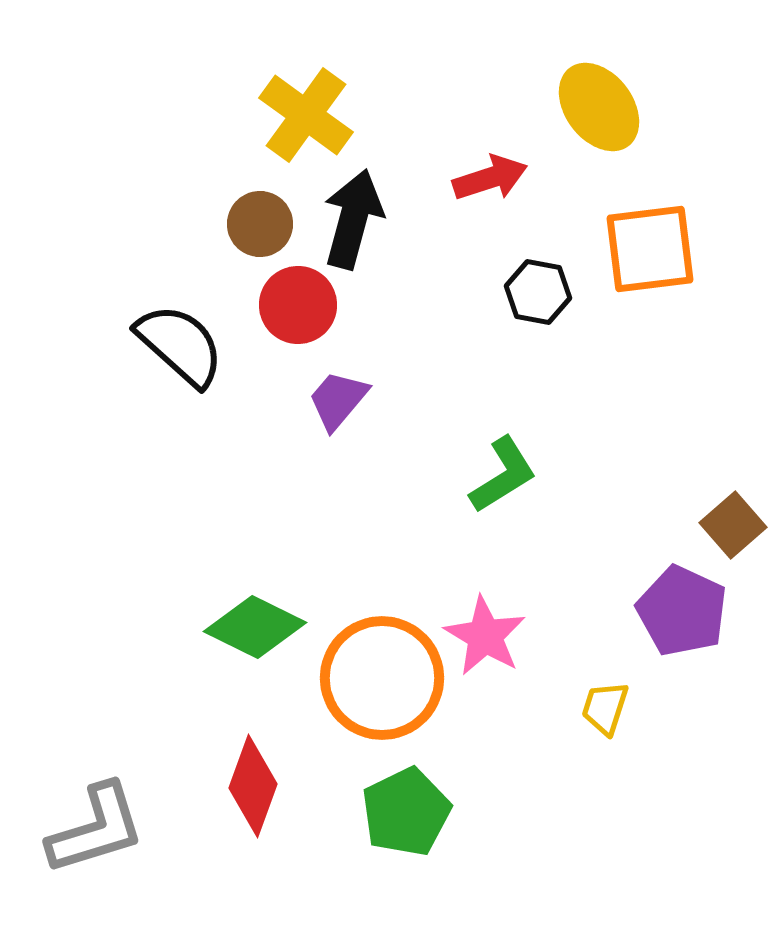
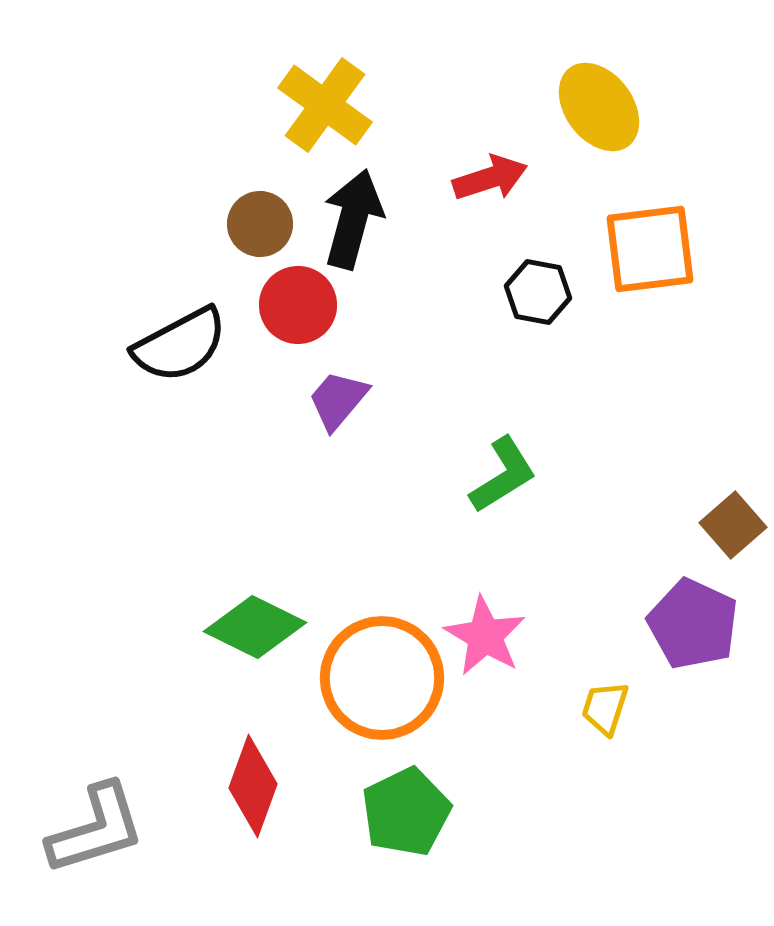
yellow cross: moved 19 px right, 10 px up
black semicircle: rotated 110 degrees clockwise
purple pentagon: moved 11 px right, 13 px down
